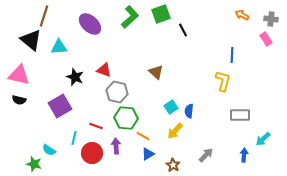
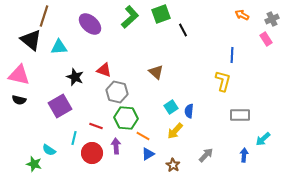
gray cross: moved 1 px right; rotated 32 degrees counterclockwise
